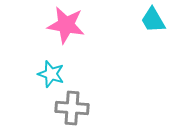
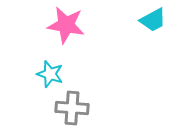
cyan trapezoid: rotated 88 degrees counterclockwise
cyan star: moved 1 px left
